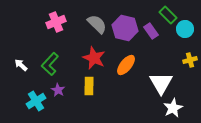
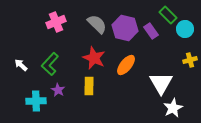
cyan cross: rotated 30 degrees clockwise
